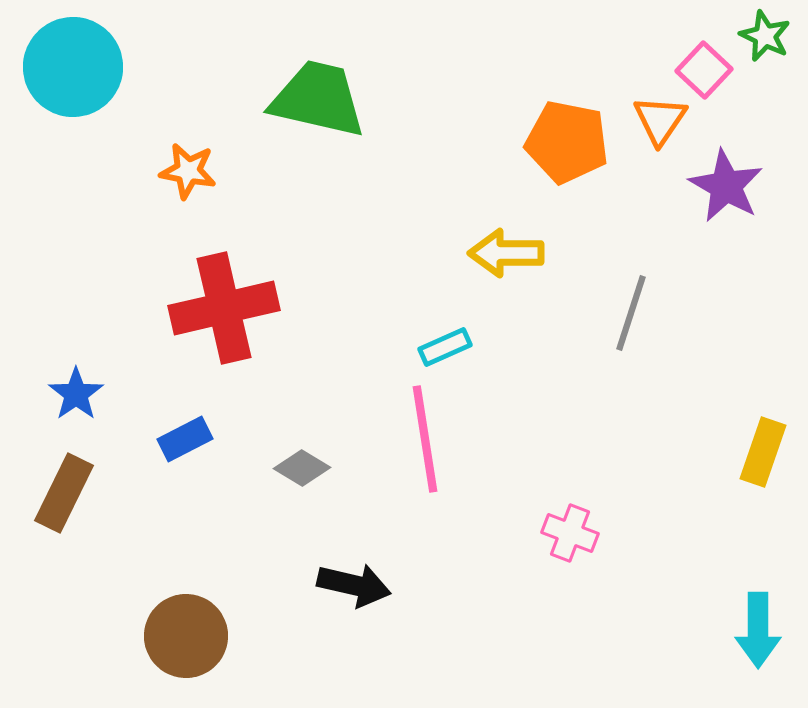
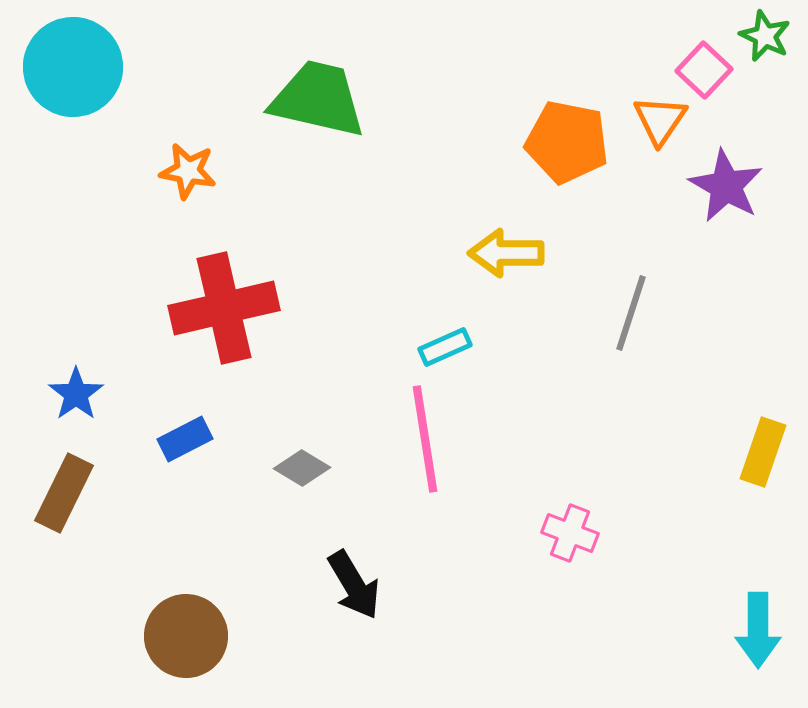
black arrow: rotated 46 degrees clockwise
